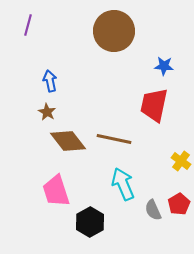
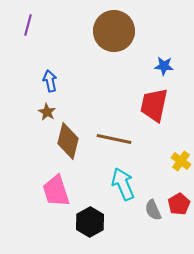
brown diamond: rotated 51 degrees clockwise
